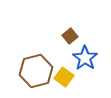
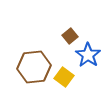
blue star: moved 3 px right, 3 px up
brown hexagon: moved 2 px left, 4 px up; rotated 8 degrees clockwise
